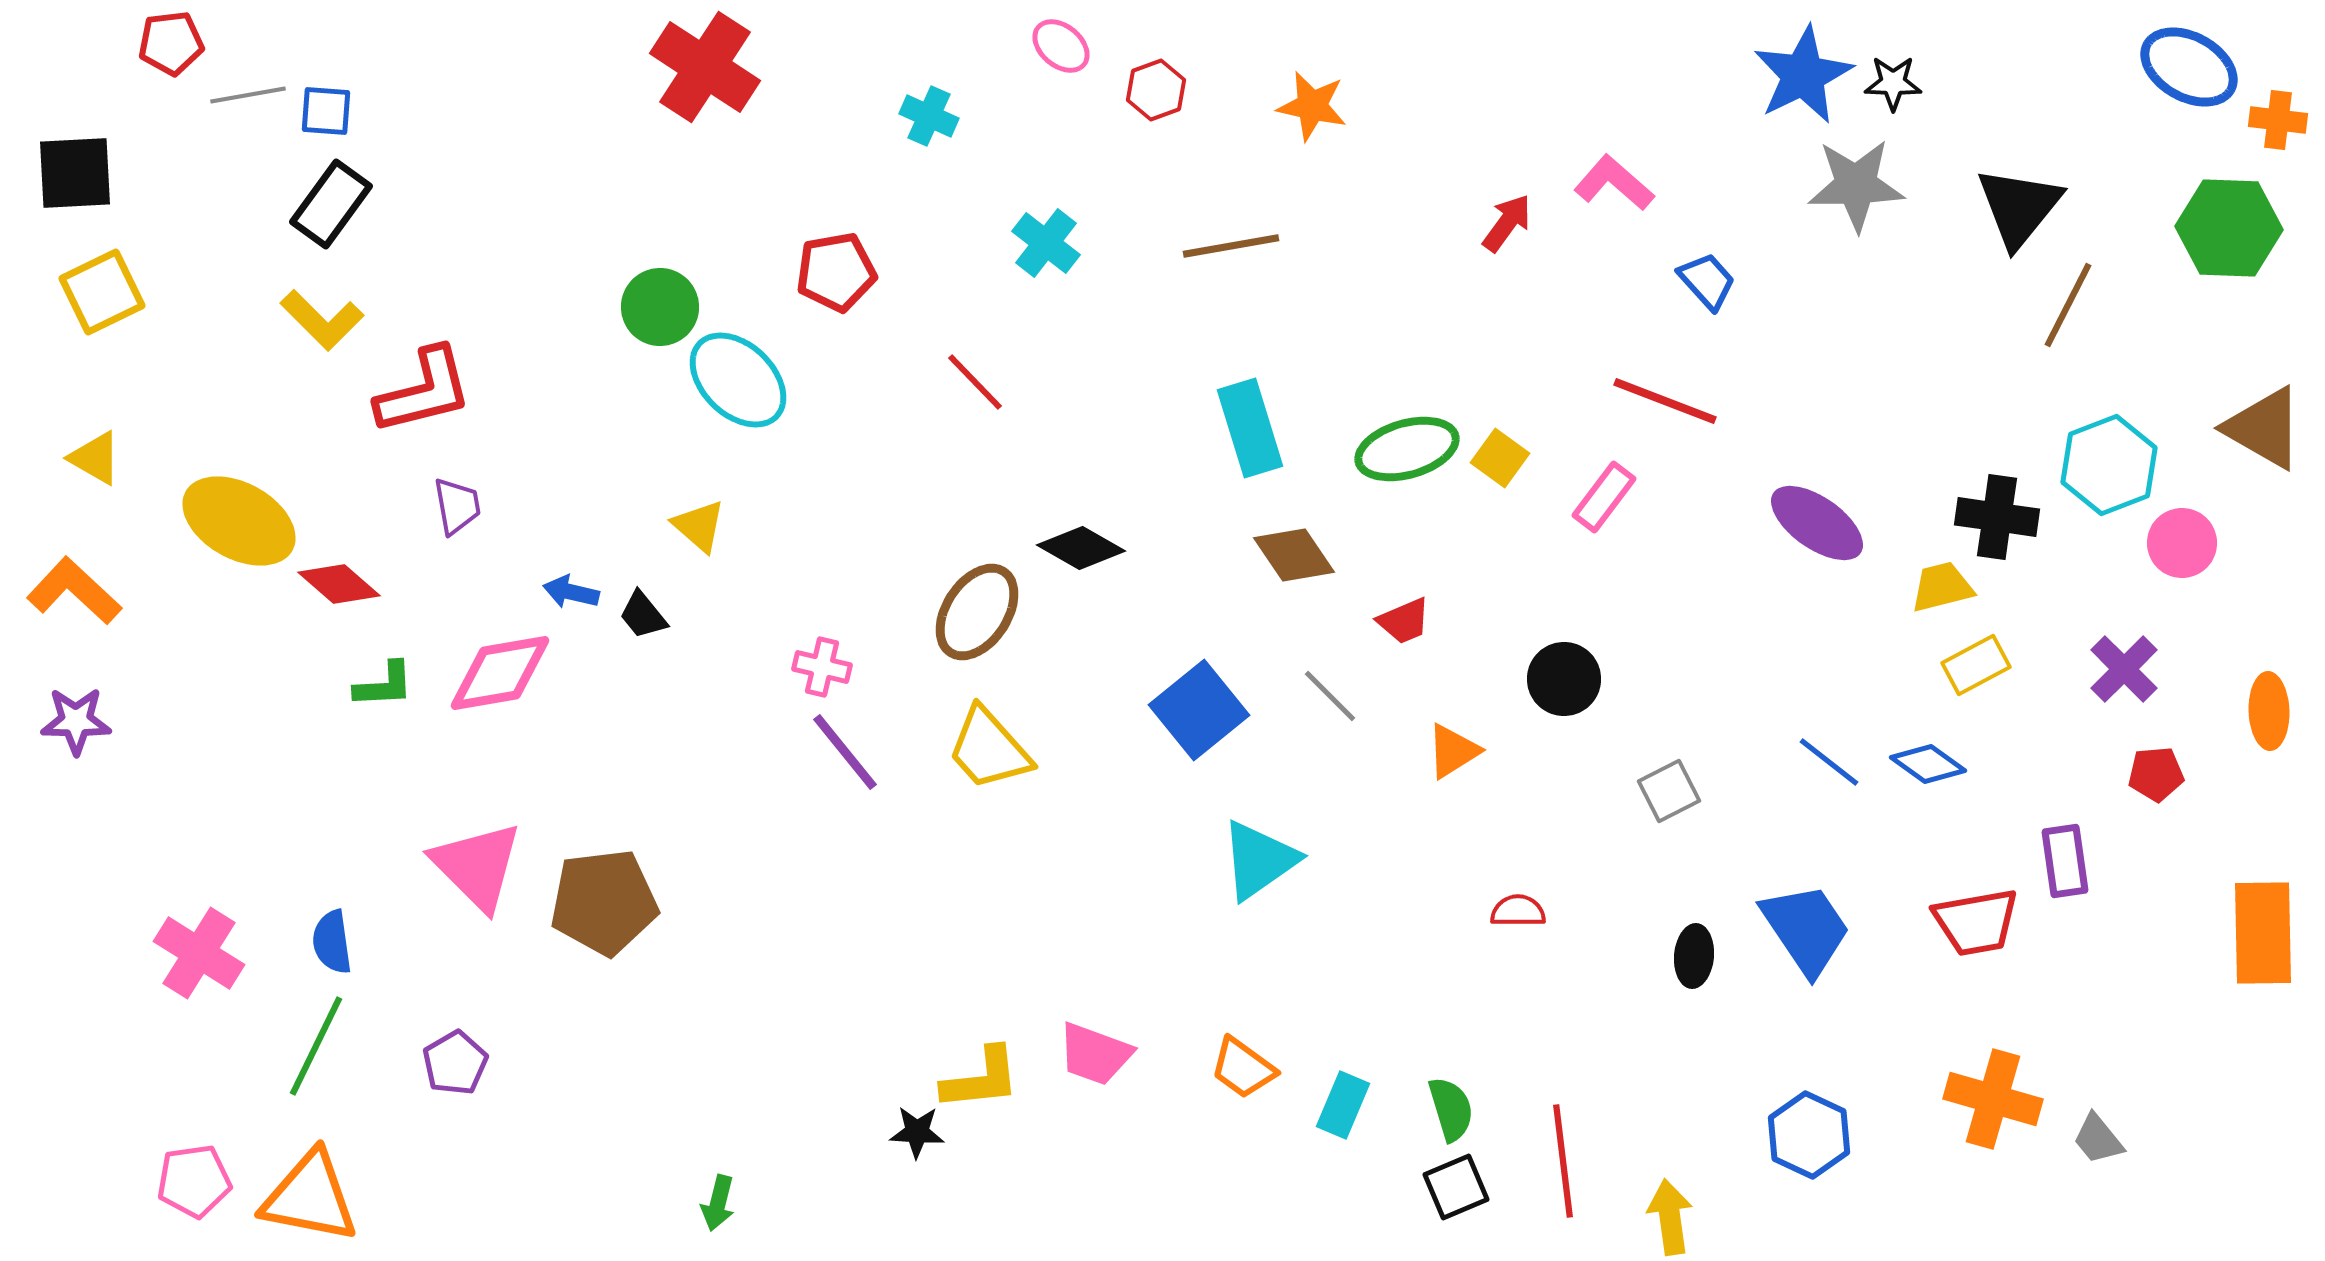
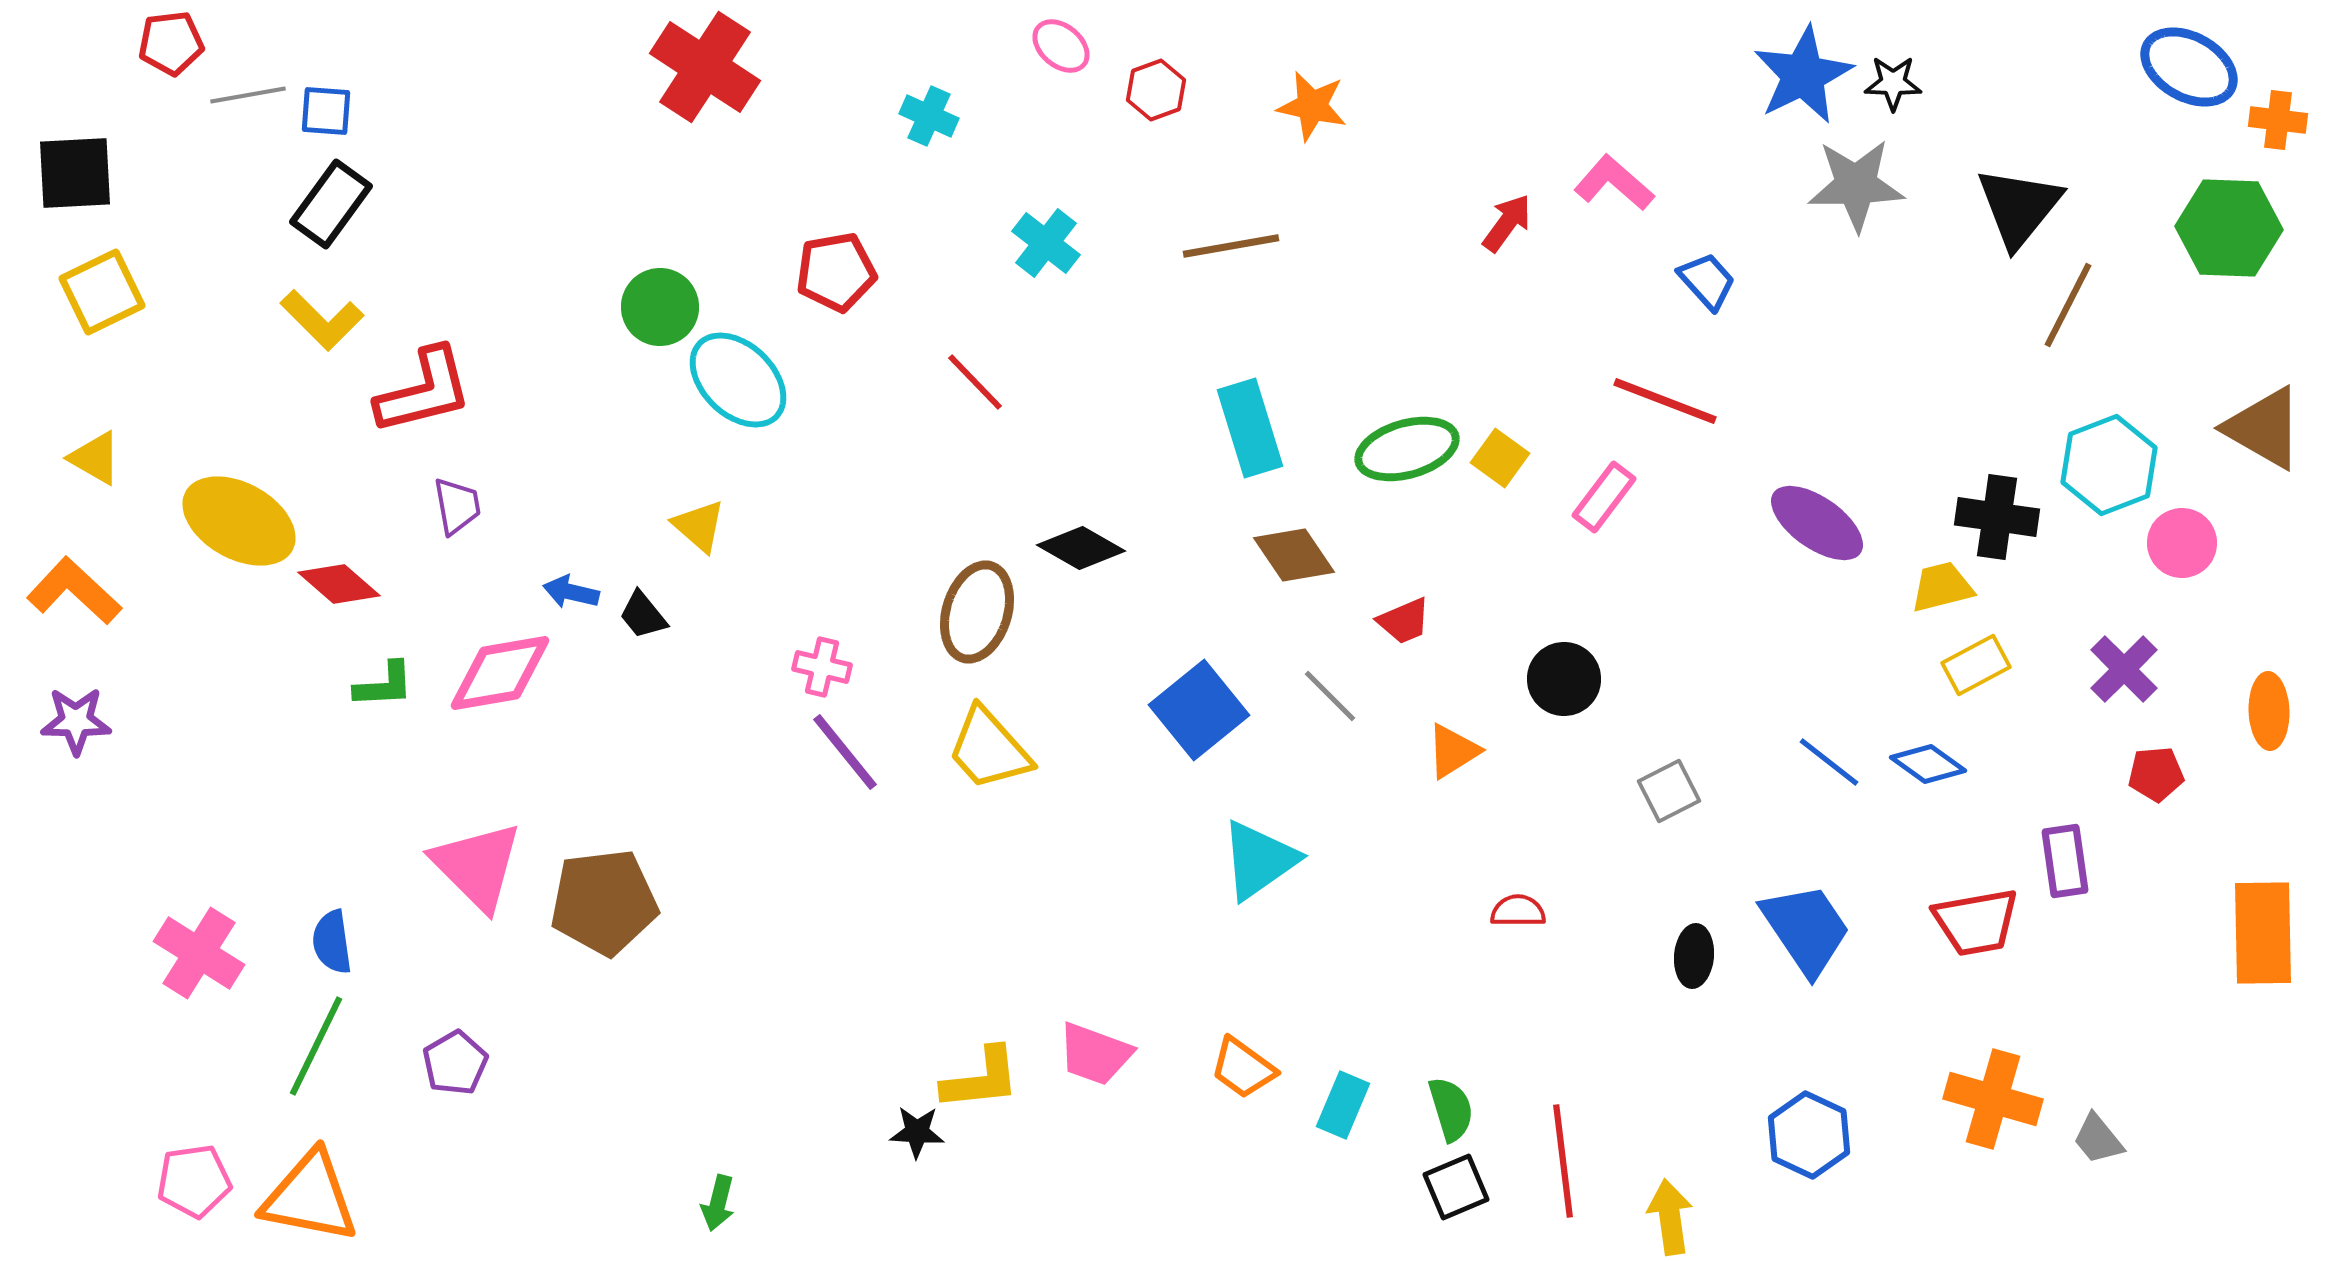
brown ellipse at (977, 612): rotated 16 degrees counterclockwise
